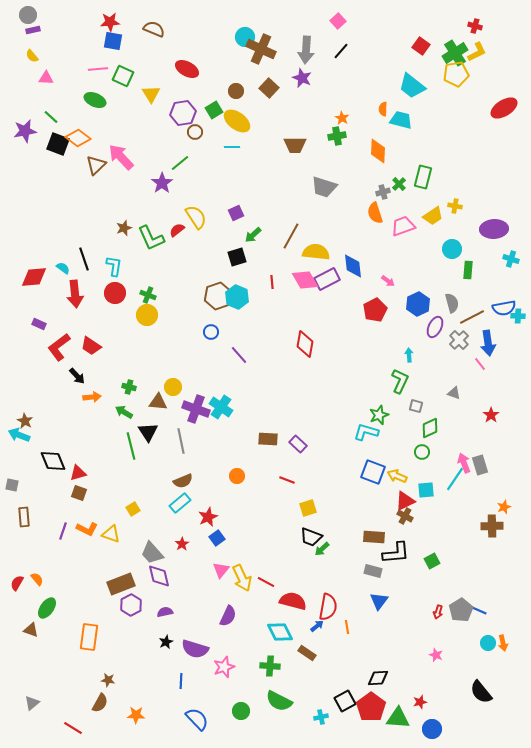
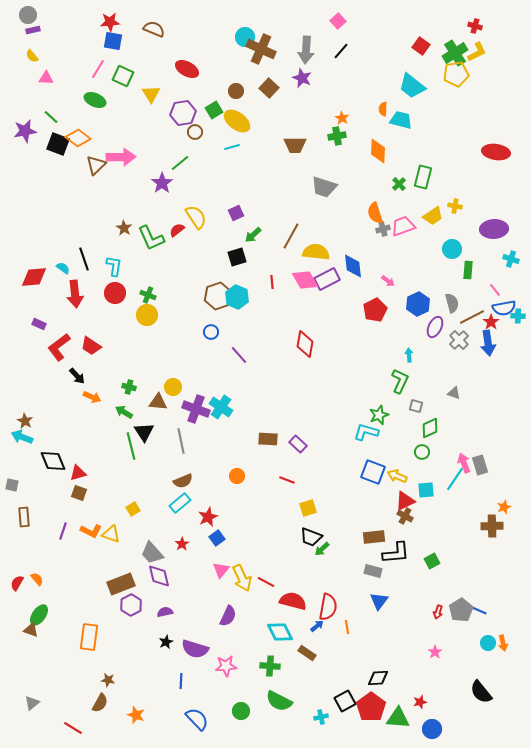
pink line at (98, 69): rotated 54 degrees counterclockwise
red ellipse at (504, 108): moved 8 px left, 44 px down; rotated 40 degrees clockwise
cyan line at (232, 147): rotated 14 degrees counterclockwise
pink arrow at (121, 157): rotated 132 degrees clockwise
gray cross at (383, 192): moved 37 px down
brown star at (124, 228): rotated 21 degrees counterclockwise
pink line at (480, 364): moved 15 px right, 74 px up
orange arrow at (92, 397): rotated 30 degrees clockwise
red star at (491, 415): moved 93 px up
black triangle at (148, 432): moved 4 px left
cyan arrow at (19, 435): moved 3 px right, 2 px down
orange L-shape at (87, 529): moved 4 px right, 2 px down
brown rectangle at (374, 537): rotated 10 degrees counterclockwise
green ellipse at (47, 608): moved 8 px left, 7 px down
pink star at (436, 655): moved 1 px left, 3 px up; rotated 16 degrees clockwise
pink star at (224, 667): moved 2 px right, 1 px up; rotated 15 degrees clockwise
orange star at (136, 715): rotated 18 degrees clockwise
